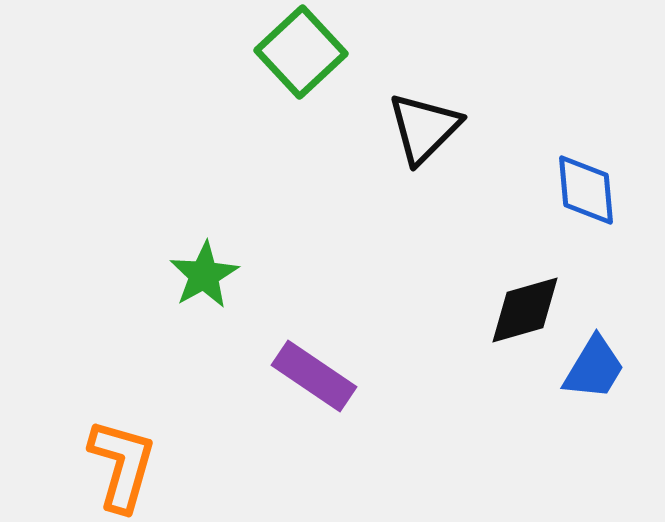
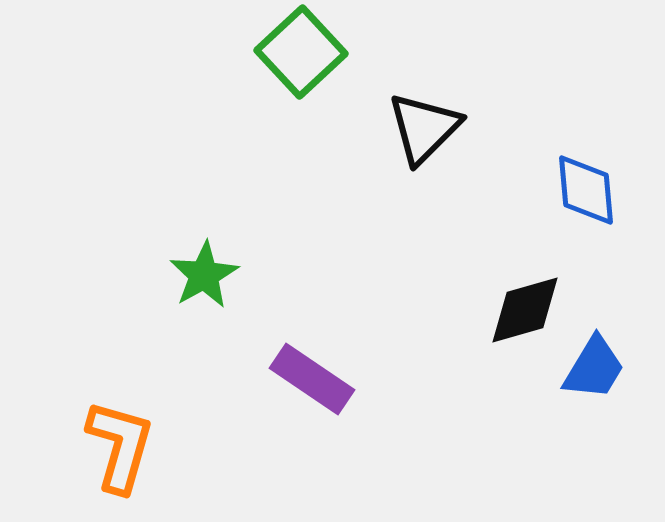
purple rectangle: moved 2 px left, 3 px down
orange L-shape: moved 2 px left, 19 px up
